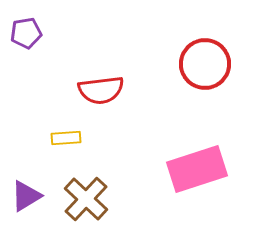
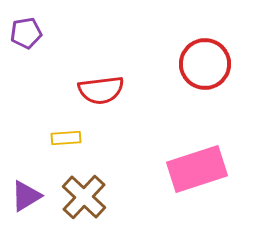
brown cross: moved 2 px left, 2 px up
